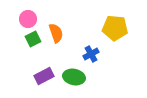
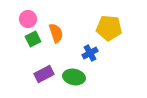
yellow pentagon: moved 6 px left
blue cross: moved 1 px left, 1 px up
purple rectangle: moved 2 px up
